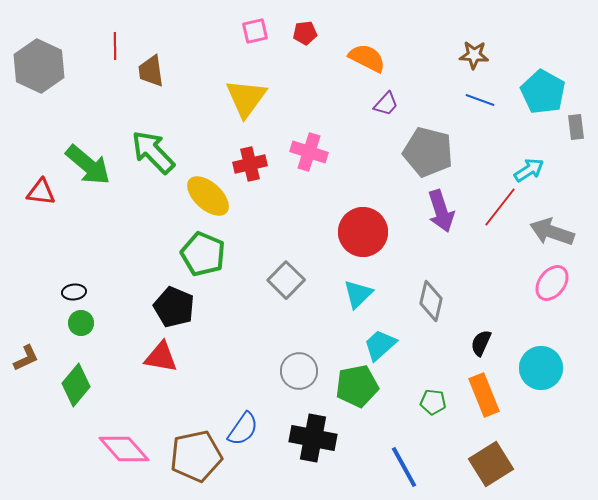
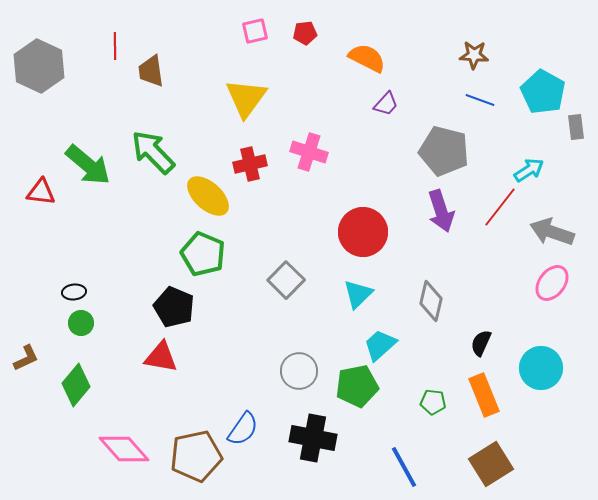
gray pentagon at (428, 152): moved 16 px right, 1 px up
